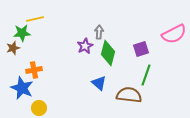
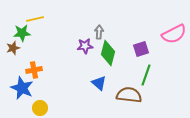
purple star: rotated 21 degrees clockwise
yellow circle: moved 1 px right
